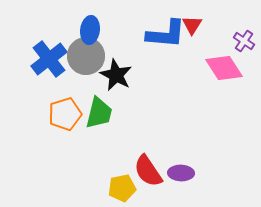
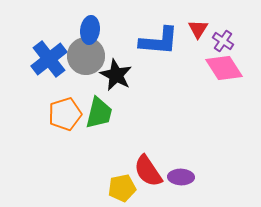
red triangle: moved 6 px right, 4 px down
blue L-shape: moved 7 px left, 7 px down
purple cross: moved 21 px left
purple ellipse: moved 4 px down
